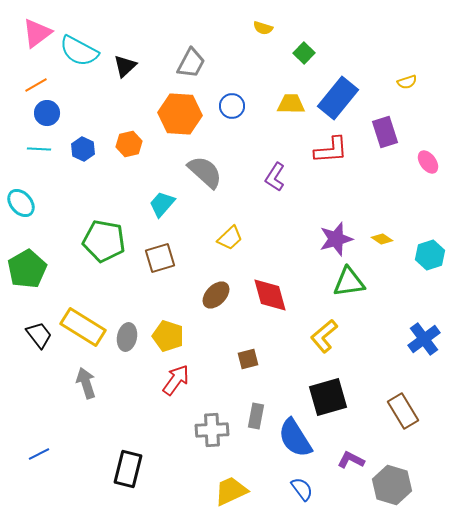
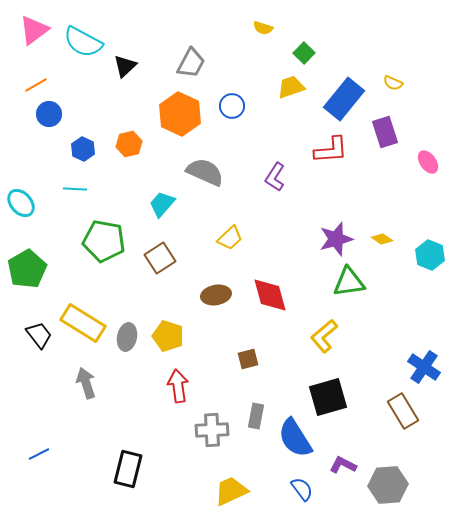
pink triangle at (37, 33): moved 3 px left, 3 px up
cyan semicircle at (79, 51): moved 4 px right, 9 px up
yellow semicircle at (407, 82): moved 14 px left, 1 px down; rotated 42 degrees clockwise
blue rectangle at (338, 98): moved 6 px right, 1 px down
yellow trapezoid at (291, 104): moved 17 px up; rotated 20 degrees counterclockwise
blue circle at (47, 113): moved 2 px right, 1 px down
orange hexagon at (180, 114): rotated 21 degrees clockwise
cyan line at (39, 149): moved 36 px right, 40 px down
gray semicircle at (205, 172): rotated 18 degrees counterclockwise
cyan hexagon at (430, 255): rotated 20 degrees counterclockwise
brown square at (160, 258): rotated 16 degrees counterclockwise
brown ellipse at (216, 295): rotated 36 degrees clockwise
yellow rectangle at (83, 327): moved 4 px up
blue cross at (424, 339): moved 28 px down; rotated 20 degrees counterclockwise
red arrow at (176, 380): moved 2 px right, 6 px down; rotated 44 degrees counterclockwise
purple L-shape at (351, 460): moved 8 px left, 5 px down
gray hexagon at (392, 485): moved 4 px left; rotated 21 degrees counterclockwise
